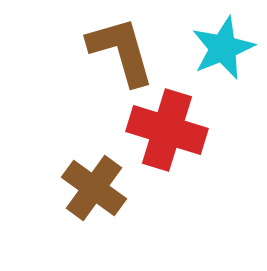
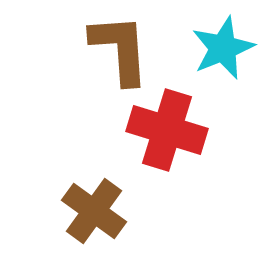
brown L-shape: moved 1 px left, 2 px up; rotated 12 degrees clockwise
brown cross: moved 23 px down
